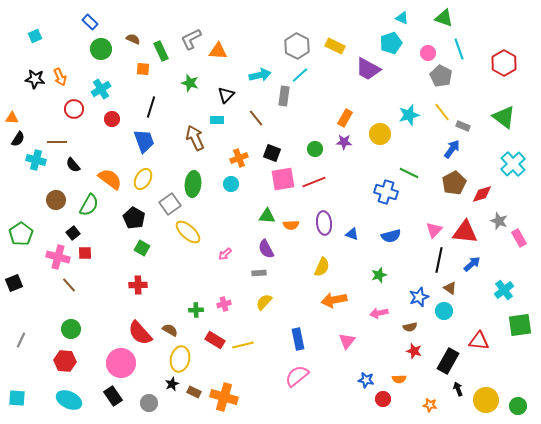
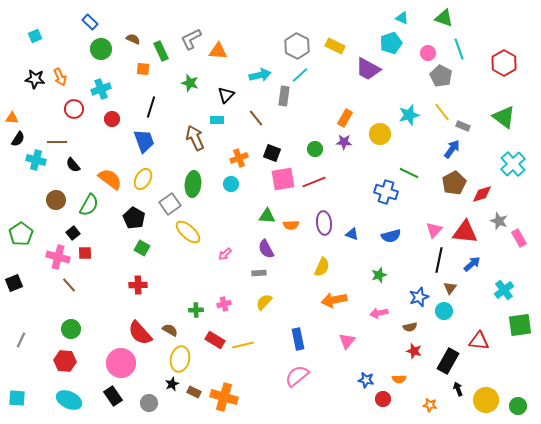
cyan cross at (101, 89): rotated 12 degrees clockwise
brown triangle at (450, 288): rotated 32 degrees clockwise
